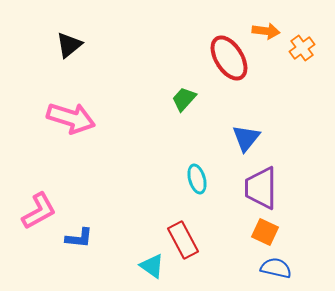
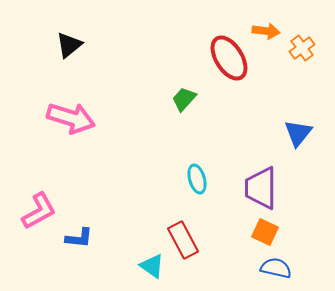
blue triangle: moved 52 px right, 5 px up
